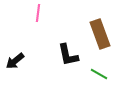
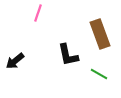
pink line: rotated 12 degrees clockwise
